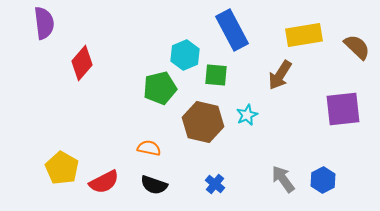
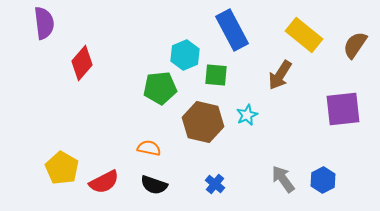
yellow rectangle: rotated 48 degrees clockwise
brown semicircle: moved 2 px left, 2 px up; rotated 100 degrees counterclockwise
green pentagon: rotated 8 degrees clockwise
